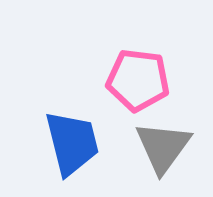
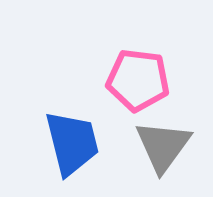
gray triangle: moved 1 px up
